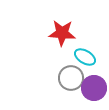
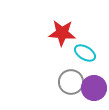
cyan ellipse: moved 4 px up
gray circle: moved 4 px down
